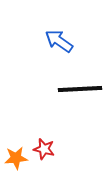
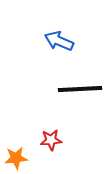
blue arrow: rotated 12 degrees counterclockwise
red star: moved 7 px right, 9 px up; rotated 20 degrees counterclockwise
